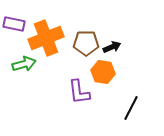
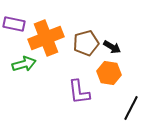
brown pentagon: rotated 15 degrees counterclockwise
black arrow: rotated 54 degrees clockwise
orange hexagon: moved 6 px right, 1 px down
